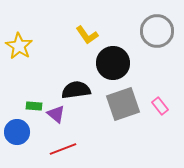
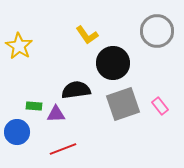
purple triangle: rotated 42 degrees counterclockwise
